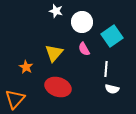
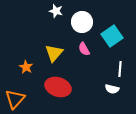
white line: moved 14 px right
